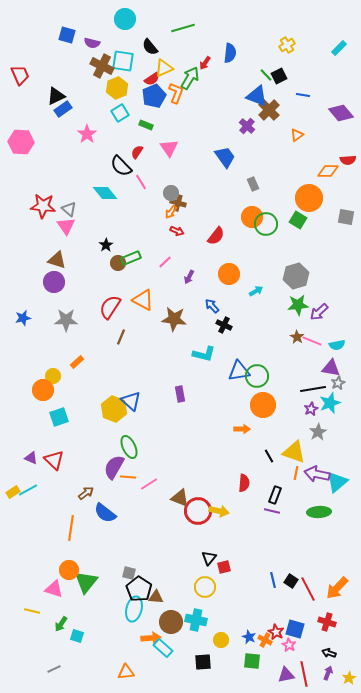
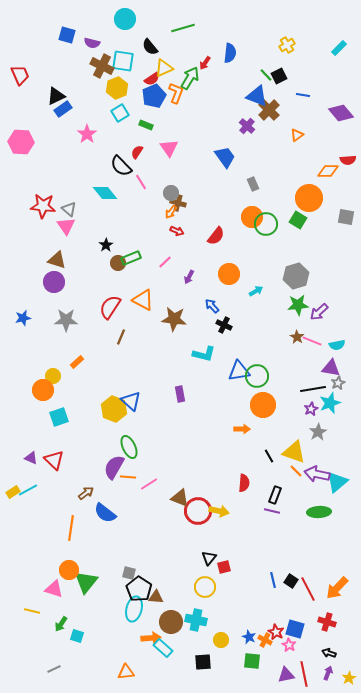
orange line at (296, 473): moved 2 px up; rotated 56 degrees counterclockwise
